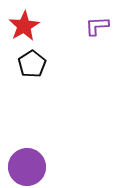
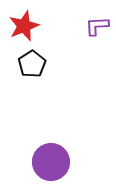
red star: rotated 8 degrees clockwise
purple circle: moved 24 px right, 5 px up
